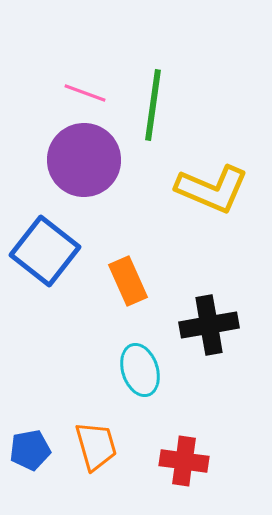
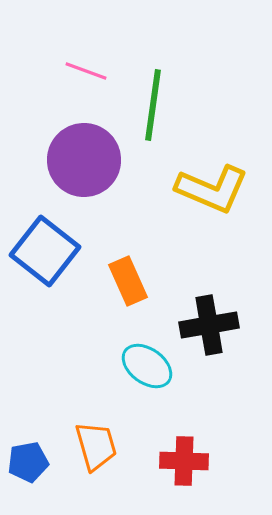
pink line: moved 1 px right, 22 px up
cyan ellipse: moved 7 px right, 4 px up; rotated 36 degrees counterclockwise
blue pentagon: moved 2 px left, 12 px down
red cross: rotated 6 degrees counterclockwise
